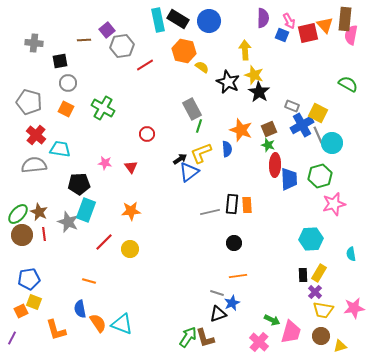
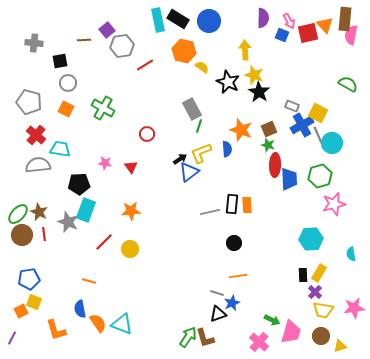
gray semicircle at (34, 165): moved 4 px right
